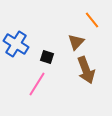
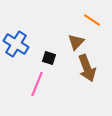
orange line: rotated 18 degrees counterclockwise
black square: moved 2 px right, 1 px down
brown arrow: moved 1 px right, 2 px up
pink line: rotated 10 degrees counterclockwise
